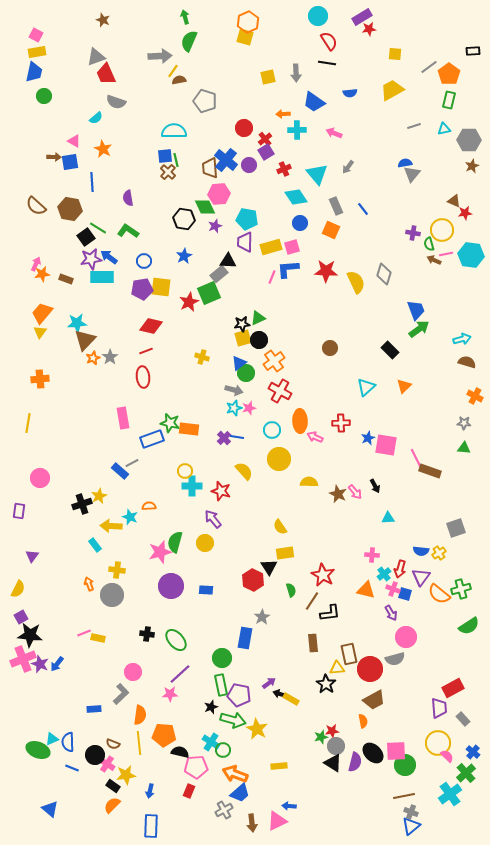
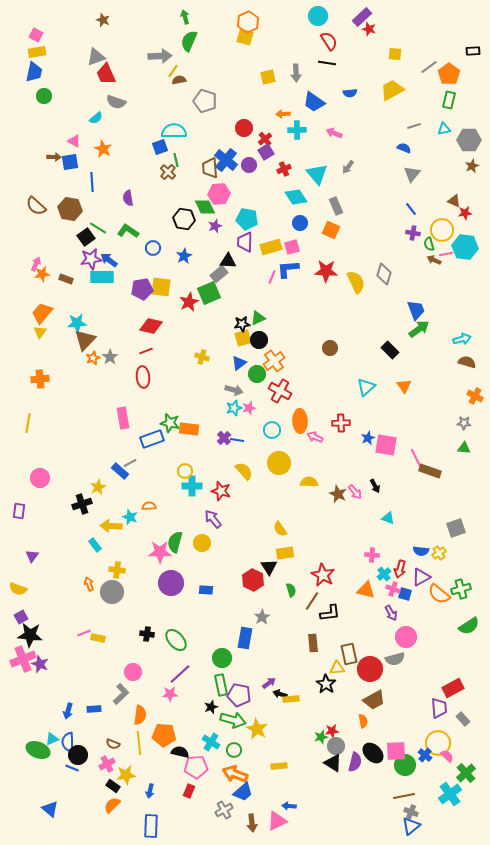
purple rectangle at (362, 17): rotated 12 degrees counterclockwise
red star at (369, 29): rotated 24 degrees clockwise
blue square at (165, 156): moved 5 px left, 9 px up; rotated 14 degrees counterclockwise
blue semicircle at (405, 163): moved 1 px left, 15 px up; rotated 32 degrees clockwise
blue line at (363, 209): moved 48 px right
cyan hexagon at (471, 255): moved 6 px left, 8 px up
blue arrow at (109, 257): moved 3 px down
blue circle at (144, 261): moved 9 px right, 13 px up
green circle at (246, 373): moved 11 px right, 1 px down
orange triangle at (404, 386): rotated 21 degrees counterclockwise
blue line at (237, 437): moved 3 px down
yellow circle at (279, 459): moved 4 px down
gray line at (132, 463): moved 2 px left
yellow star at (99, 496): moved 1 px left, 9 px up
cyan triangle at (388, 518): rotated 24 degrees clockwise
yellow semicircle at (280, 527): moved 2 px down
yellow circle at (205, 543): moved 3 px left
pink star at (160, 552): rotated 15 degrees clockwise
purple triangle at (421, 577): rotated 24 degrees clockwise
purple circle at (171, 586): moved 3 px up
yellow semicircle at (18, 589): rotated 84 degrees clockwise
gray circle at (112, 595): moved 3 px up
blue arrow at (57, 664): moved 11 px right, 47 px down; rotated 21 degrees counterclockwise
yellow rectangle at (291, 699): rotated 35 degrees counterclockwise
green circle at (223, 750): moved 11 px right
blue cross at (473, 752): moved 48 px left, 3 px down
black circle at (95, 755): moved 17 px left
pink cross at (107, 764): rotated 28 degrees clockwise
blue trapezoid at (240, 793): moved 3 px right, 1 px up
